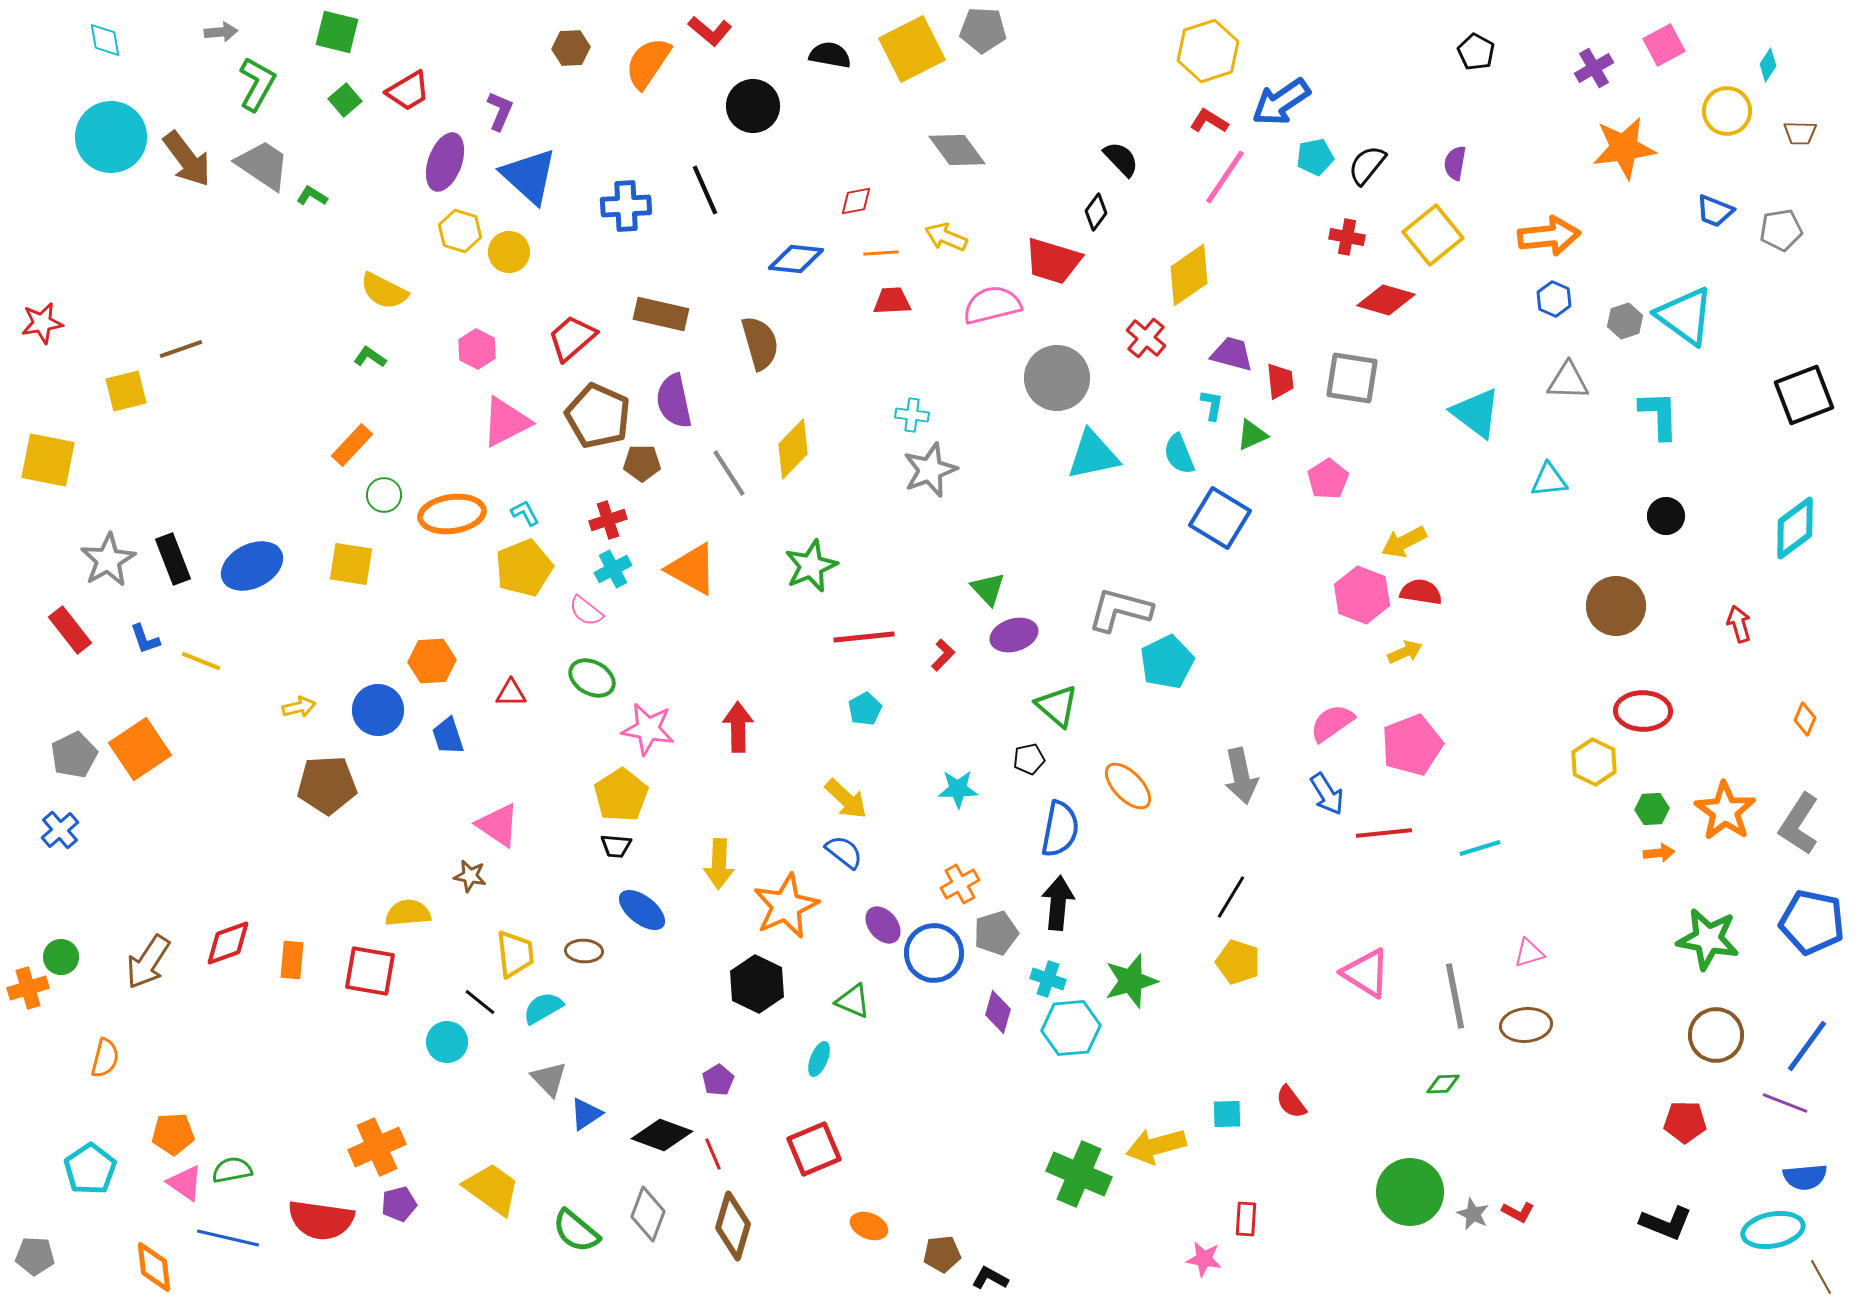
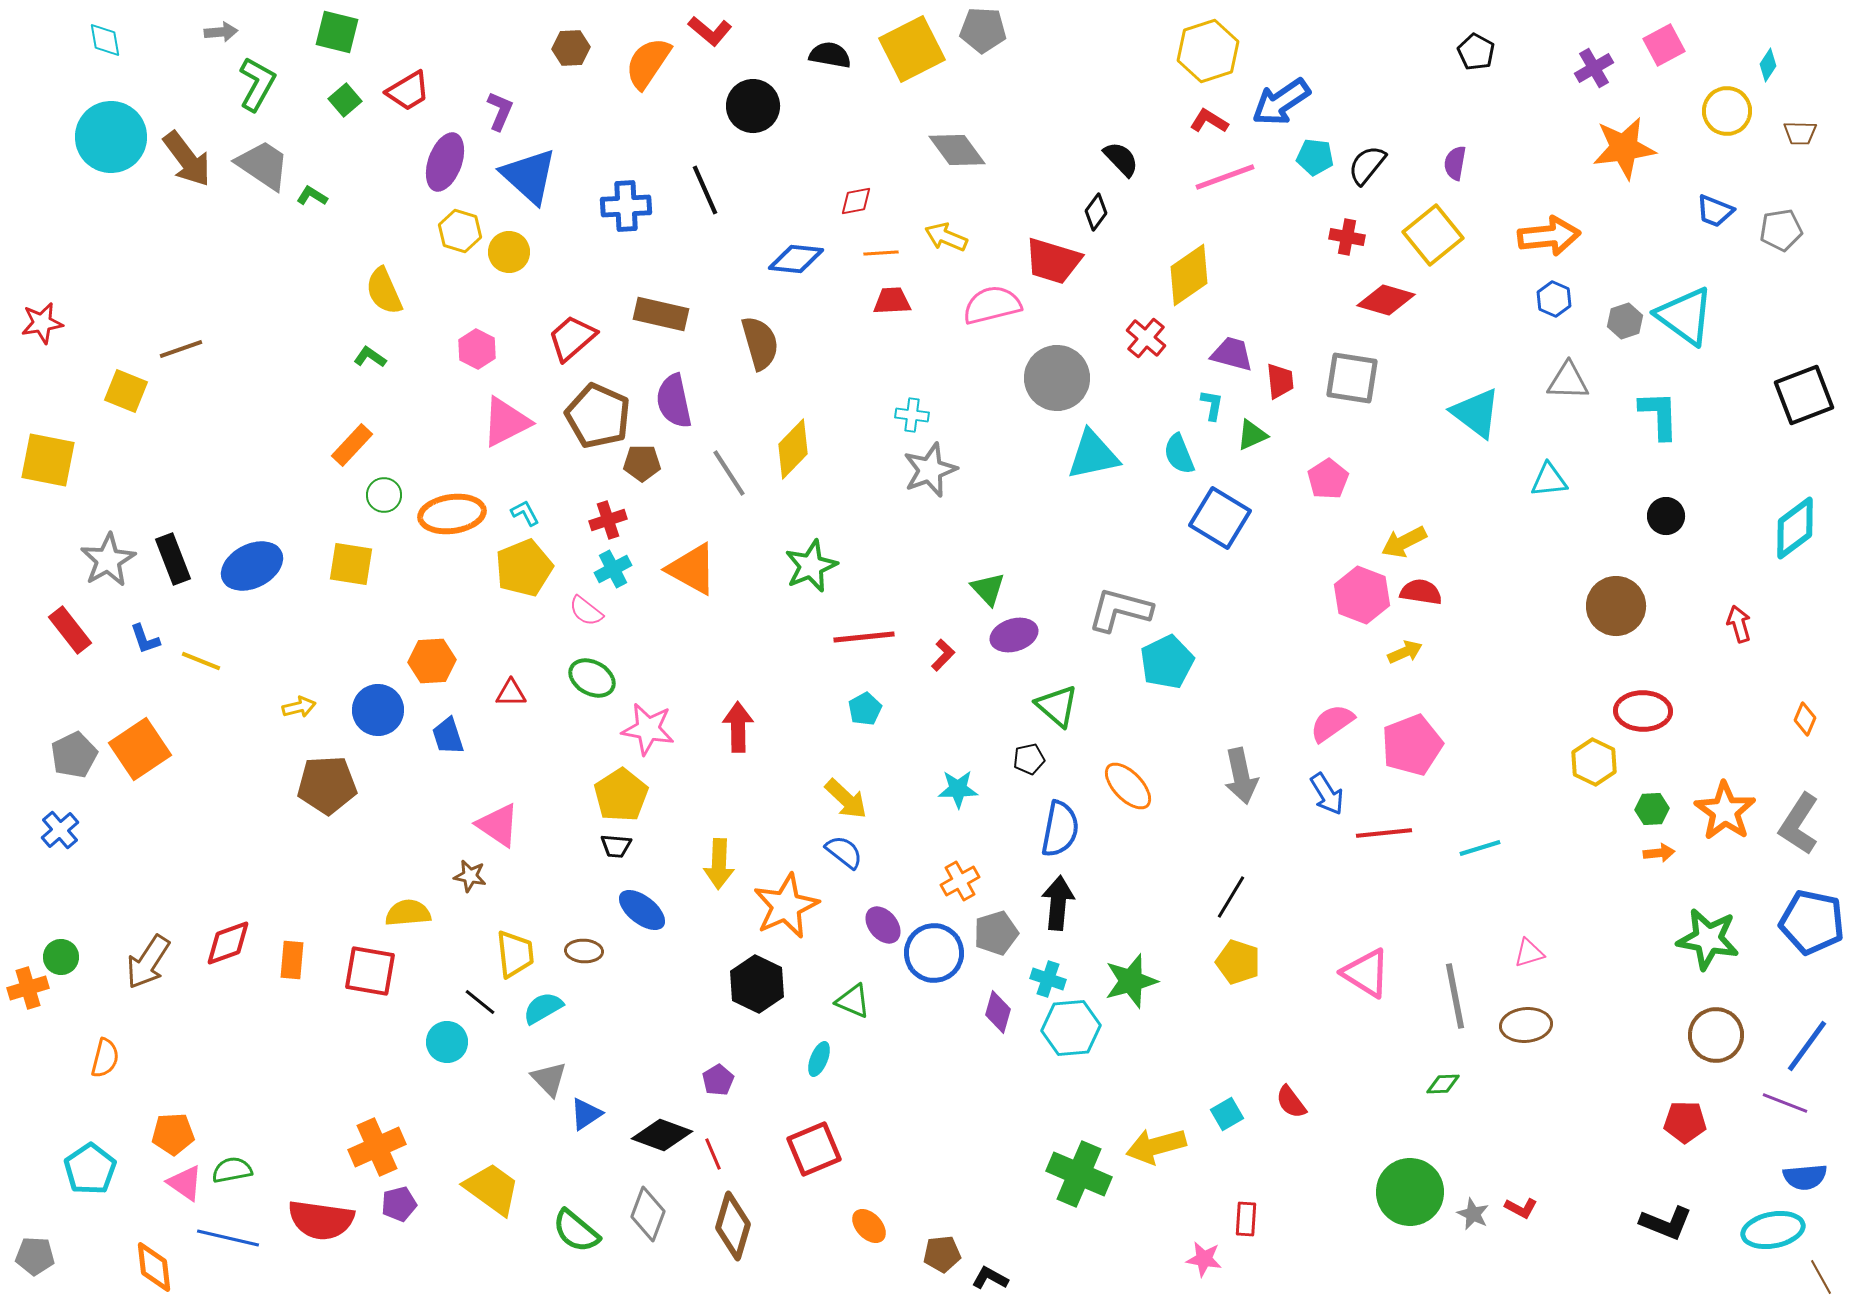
cyan pentagon at (1315, 157): rotated 18 degrees clockwise
pink line at (1225, 177): rotated 36 degrees clockwise
yellow semicircle at (384, 291): rotated 39 degrees clockwise
yellow square at (126, 391): rotated 36 degrees clockwise
orange cross at (960, 884): moved 3 px up
cyan square at (1227, 1114): rotated 28 degrees counterclockwise
red L-shape at (1518, 1212): moved 3 px right, 4 px up
orange ellipse at (869, 1226): rotated 24 degrees clockwise
